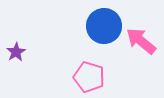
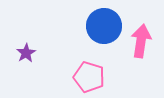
pink arrow: rotated 60 degrees clockwise
purple star: moved 10 px right, 1 px down
